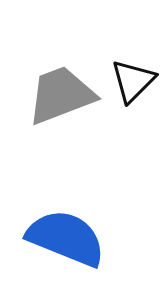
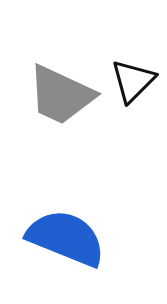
gray trapezoid: rotated 134 degrees counterclockwise
